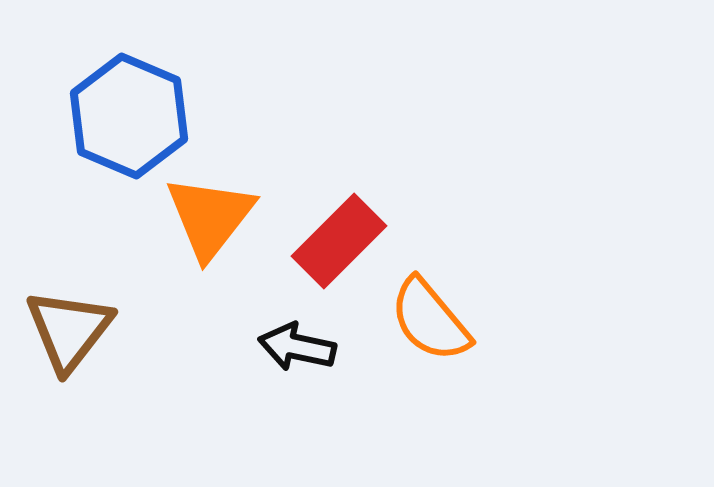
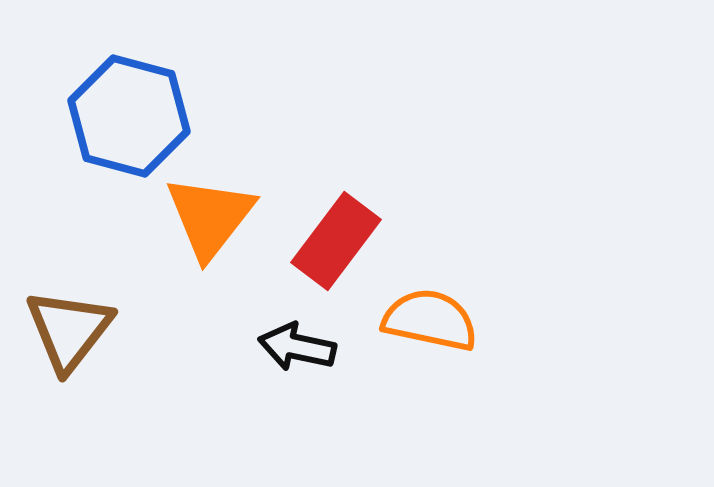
blue hexagon: rotated 8 degrees counterclockwise
red rectangle: moved 3 px left; rotated 8 degrees counterclockwise
orange semicircle: rotated 142 degrees clockwise
